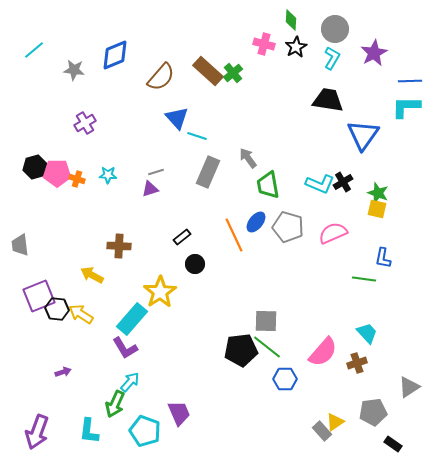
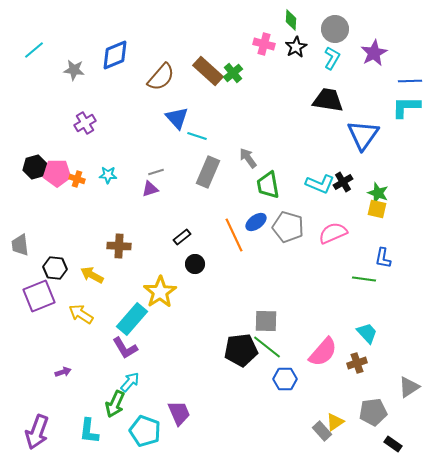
blue ellipse at (256, 222): rotated 15 degrees clockwise
black hexagon at (57, 309): moved 2 px left, 41 px up
